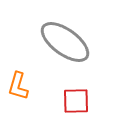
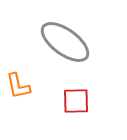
orange L-shape: rotated 28 degrees counterclockwise
